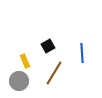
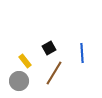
black square: moved 1 px right, 2 px down
yellow rectangle: rotated 16 degrees counterclockwise
